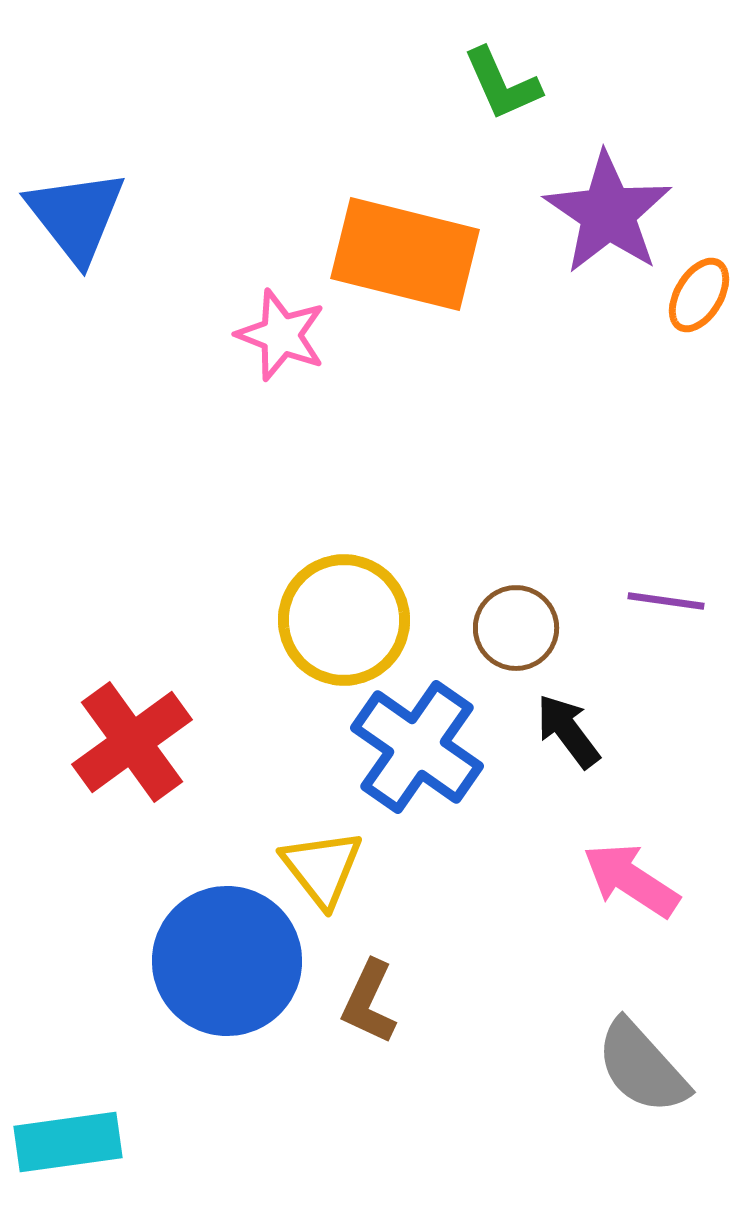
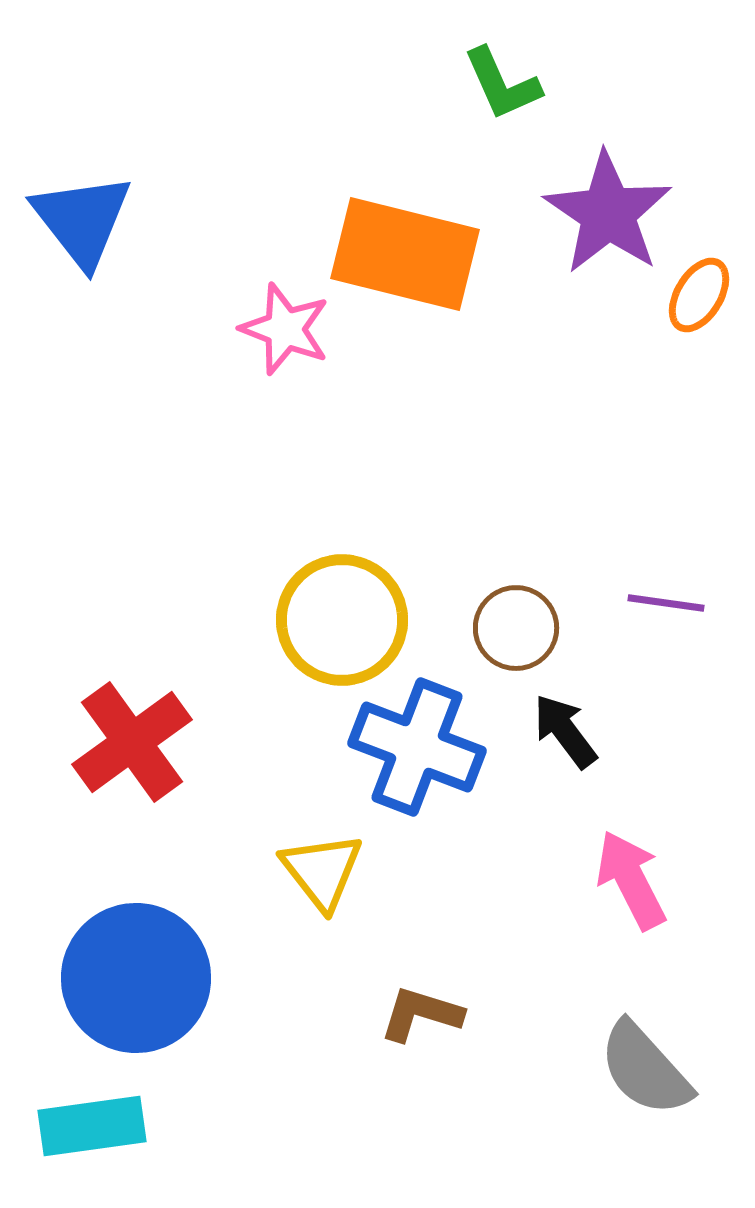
blue triangle: moved 6 px right, 4 px down
pink star: moved 4 px right, 6 px up
purple line: moved 2 px down
yellow circle: moved 2 px left
black arrow: moved 3 px left
blue cross: rotated 14 degrees counterclockwise
yellow triangle: moved 3 px down
pink arrow: rotated 30 degrees clockwise
blue circle: moved 91 px left, 17 px down
brown L-shape: moved 52 px right, 12 px down; rotated 82 degrees clockwise
gray semicircle: moved 3 px right, 2 px down
cyan rectangle: moved 24 px right, 16 px up
